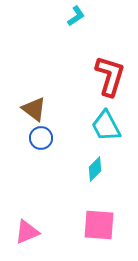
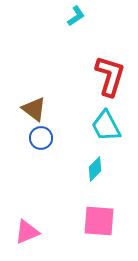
pink square: moved 4 px up
